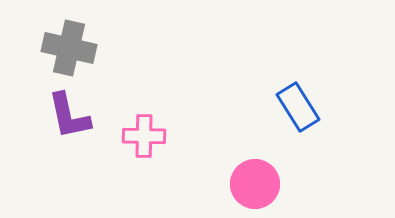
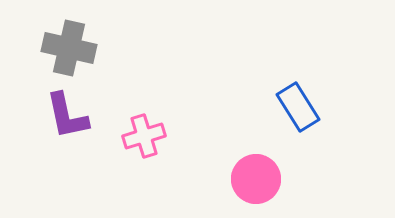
purple L-shape: moved 2 px left
pink cross: rotated 18 degrees counterclockwise
pink circle: moved 1 px right, 5 px up
